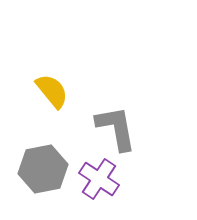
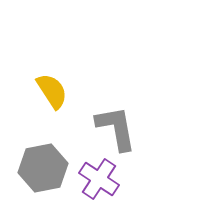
yellow semicircle: rotated 6 degrees clockwise
gray hexagon: moved 1 px up
